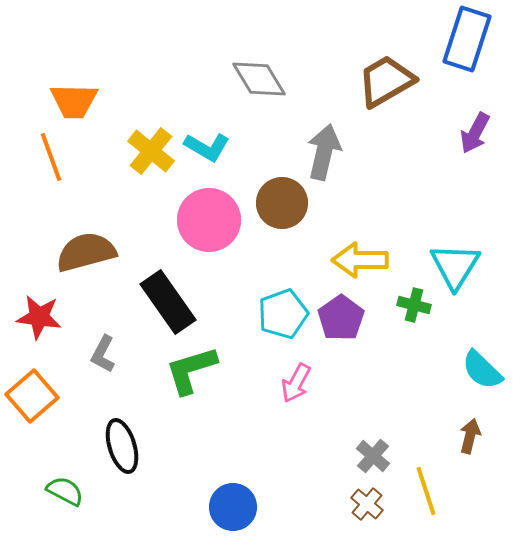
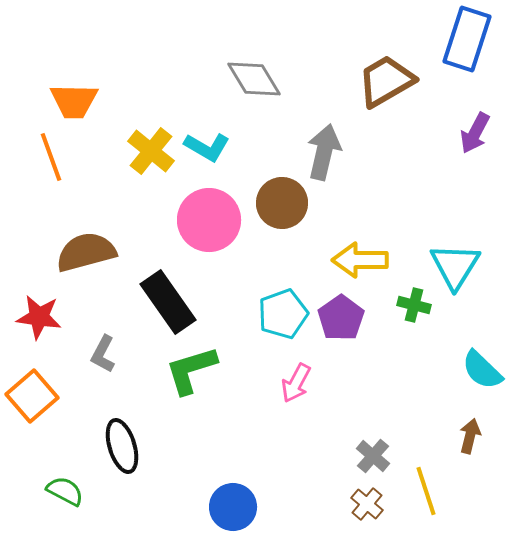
gray diamond: moved 5 px left
